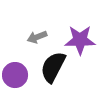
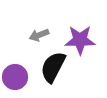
gray arrow: moved 2 px right, 2 px up
purple circle: moved 2 px down
